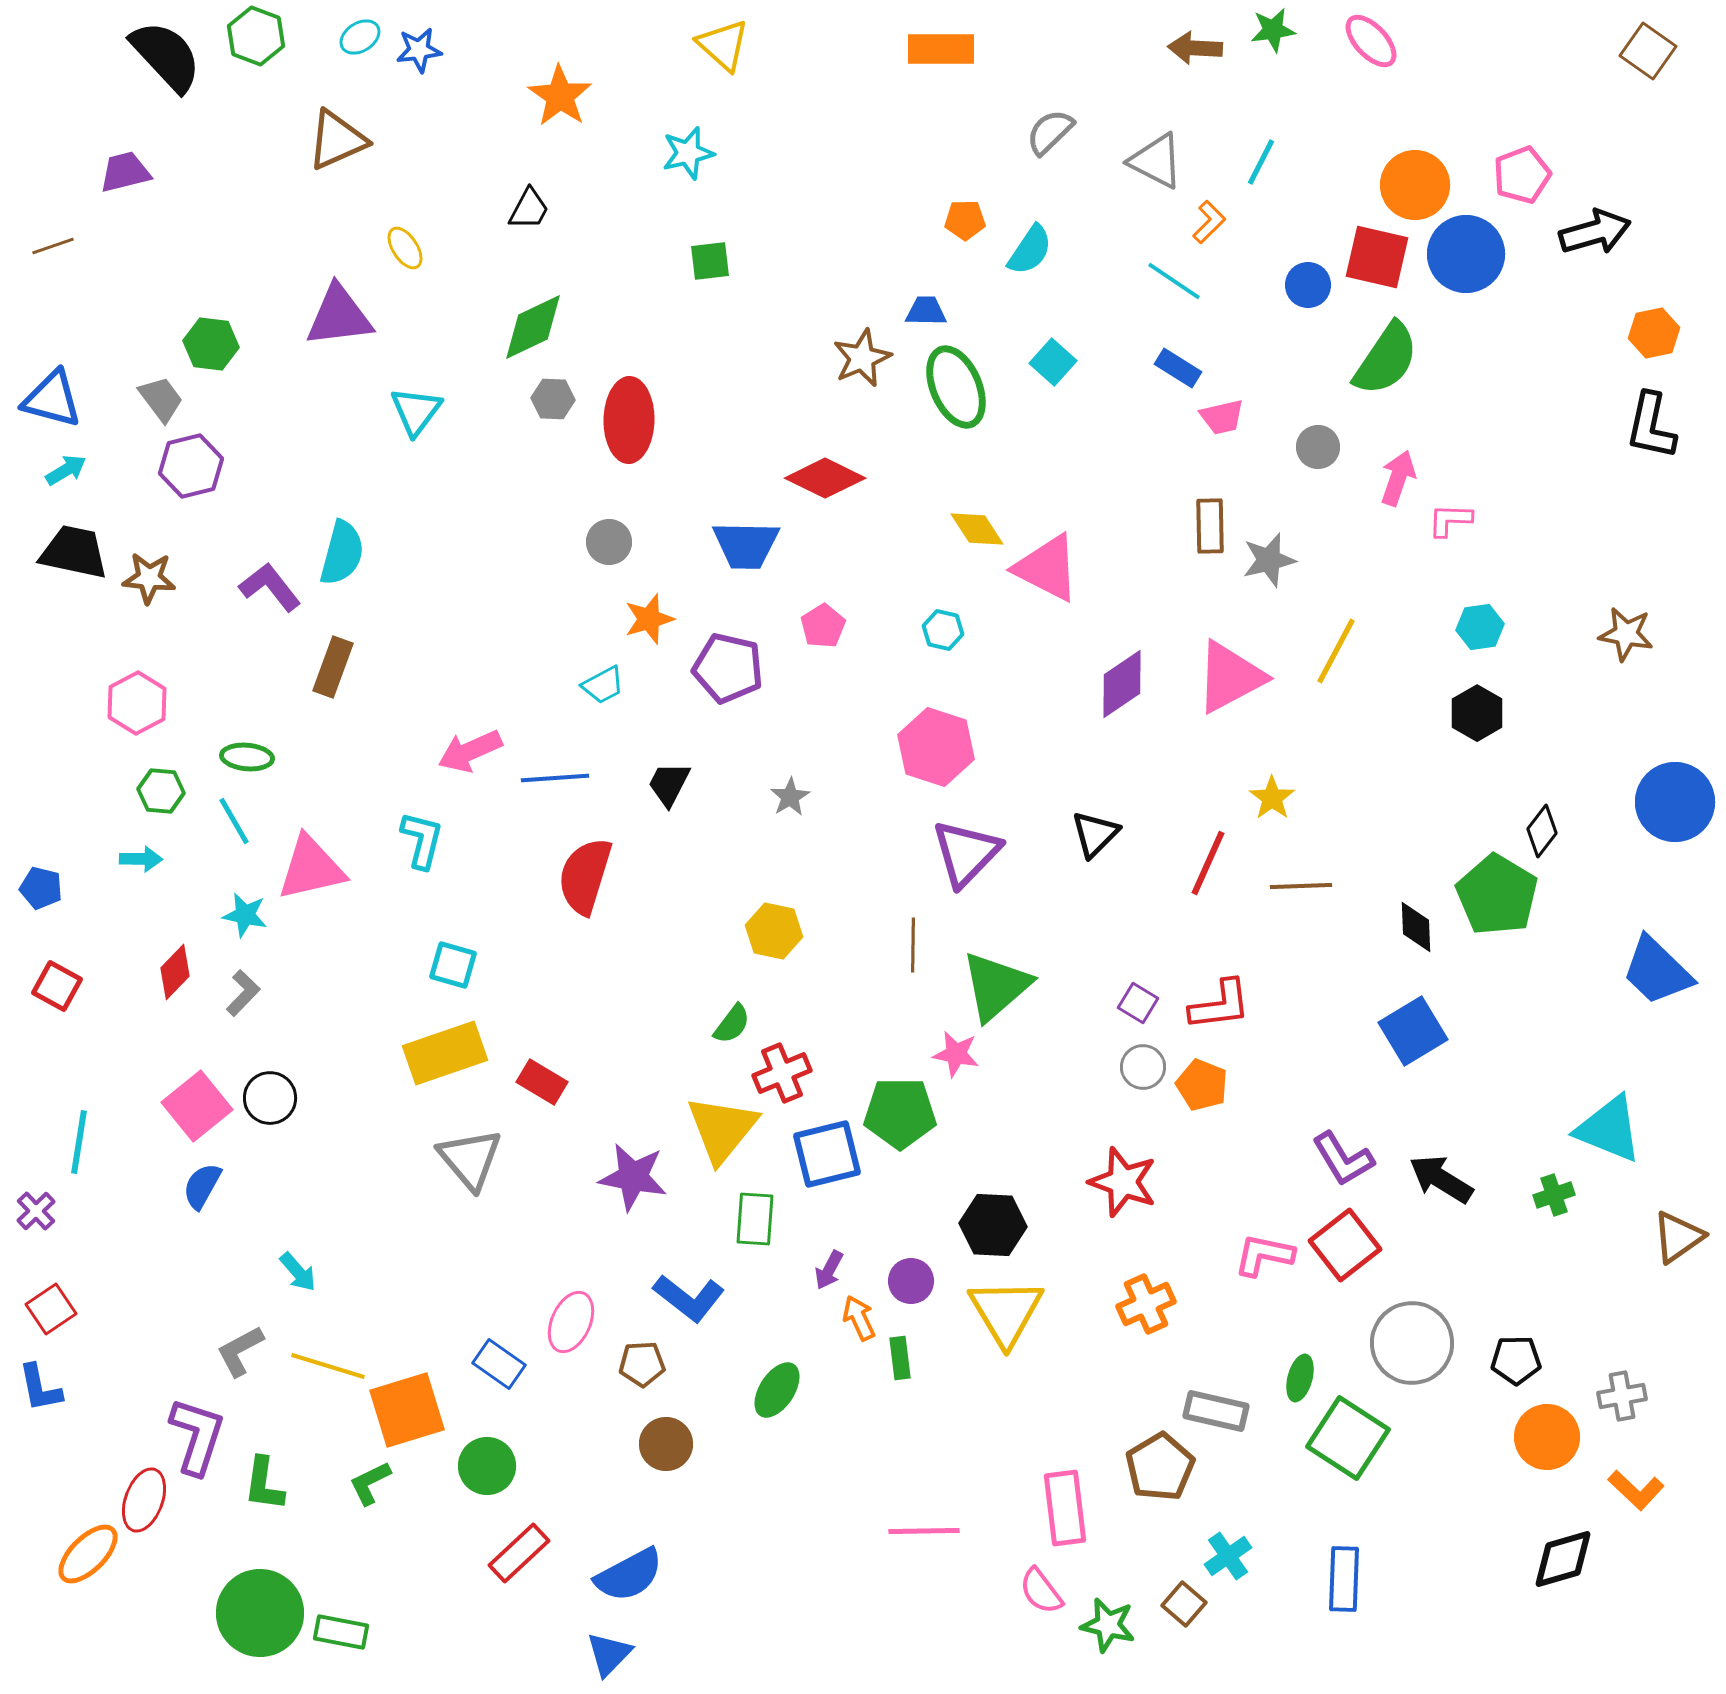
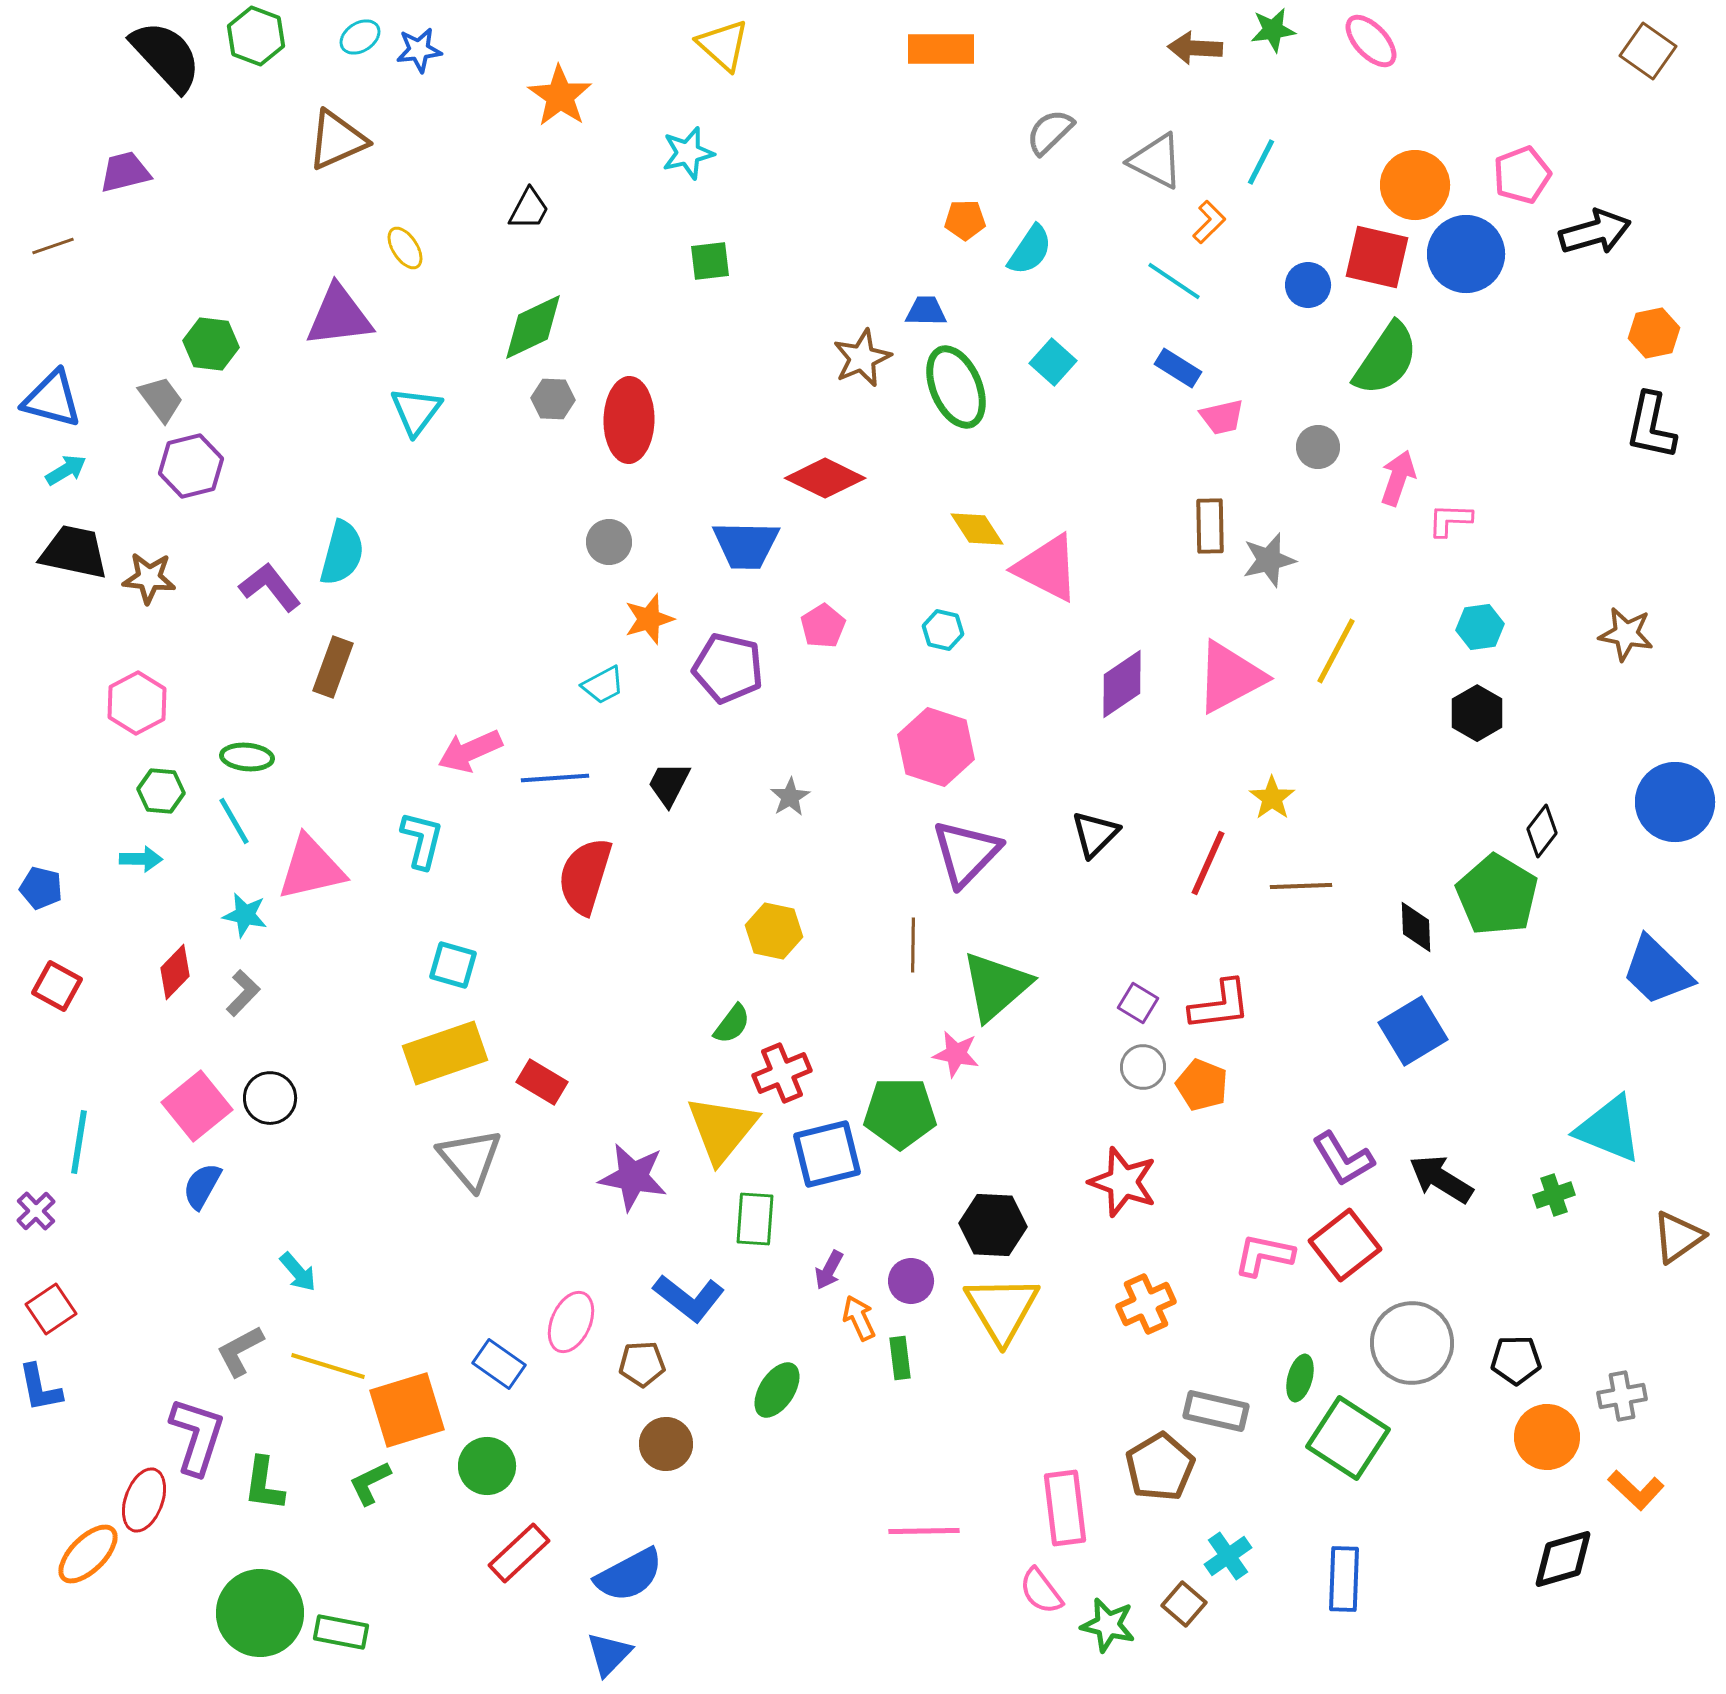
yellow triangle at (1006, 1312): moved 4 px left, 3 px up
